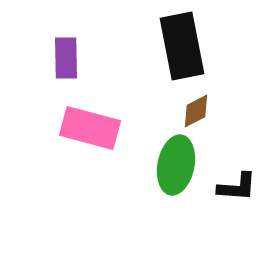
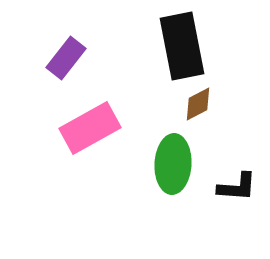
purple rectangle: rotated 39 degrees clockwise
brown diamond: moved 2 px right, 7 px up
pink rectangle: rotated 44 degrees counterclockwise
green ellipse: moved 3 px left, 1 px up; rotated 8 degrees counterclockwise
